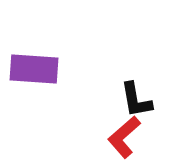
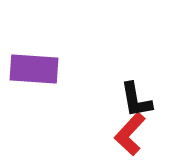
red L-shape: moved 6 px right, 3 px up; rotated 6 degrees counterclockwise
